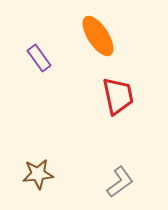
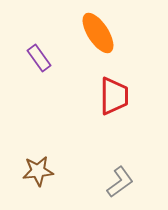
orange ellipse: moved 3 px up
red trapezoid: moved 4 px left; rotated 12 degrees clockwise
brown star: moved 3 px up
